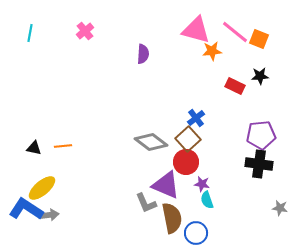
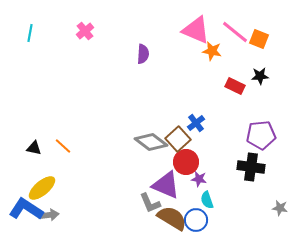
pink triangle: rotated 8 degrees clockwise
orange star: rotated 18 degrees clockwise
blue cross: moved 5 px down
brown square: moved 10 px left
orange line: rotated 48 degrees clockwise
black cross: moved 8 px left, 3 px down
purple star: moved 3 px left, 5 px up
gray L-shape: moved 4 px right
brown semicircle: rotated 48 degrees counterclockwise
blue circle: moved 13 px up
